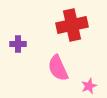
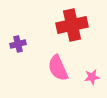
purple cross: rotated 14 degrees counterclockwise
pink star: moved 3 px right, 9 px up; rotated 14 degrees clockwise
